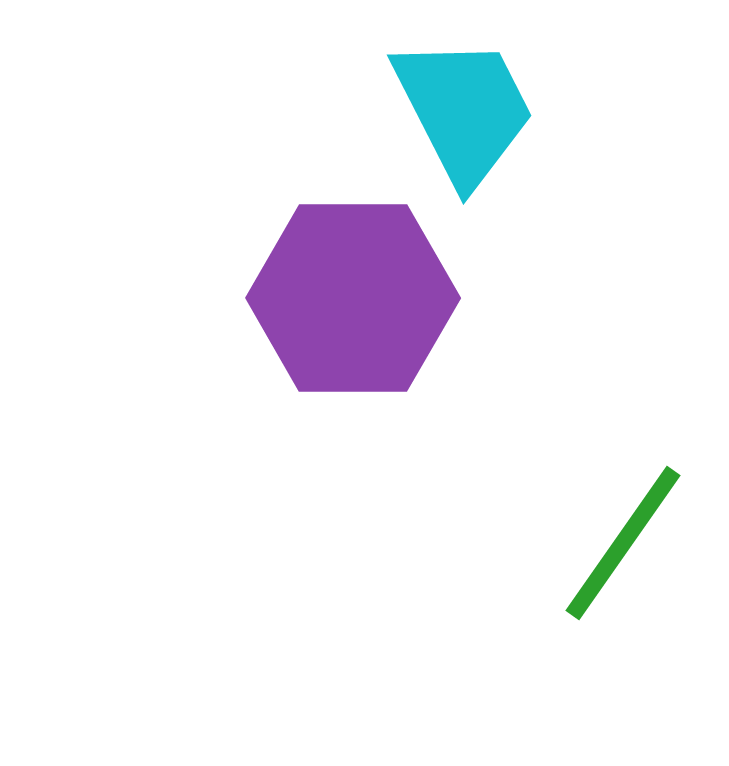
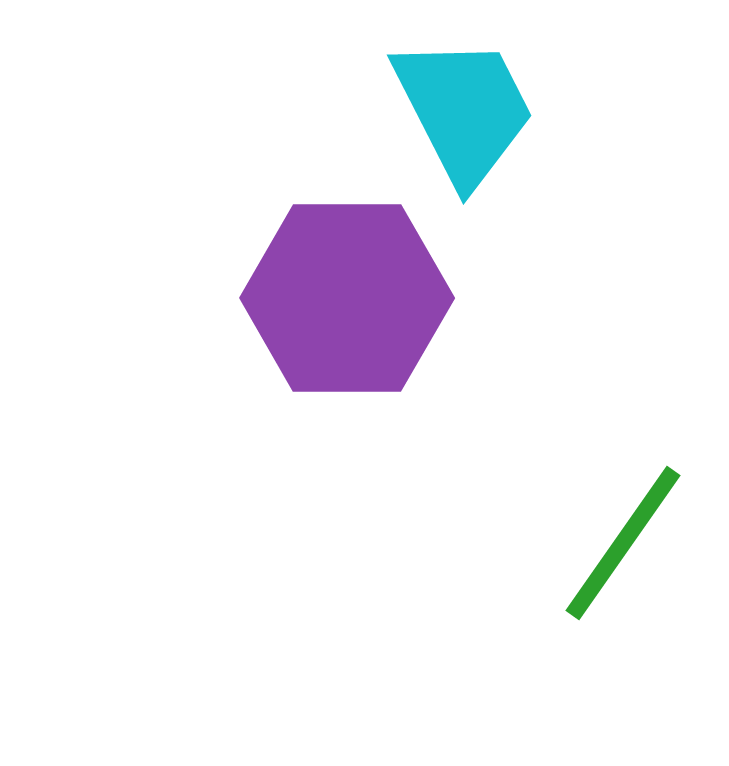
purple hexagon: moved 6 px left
